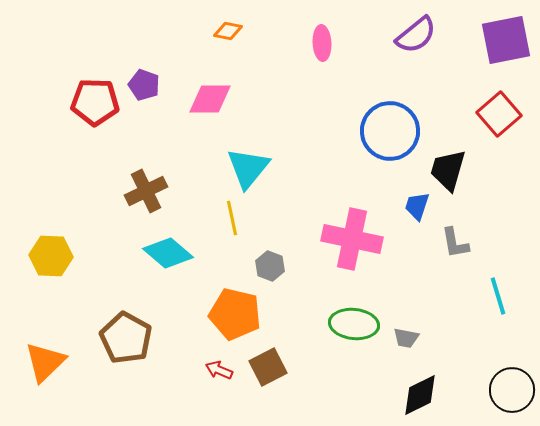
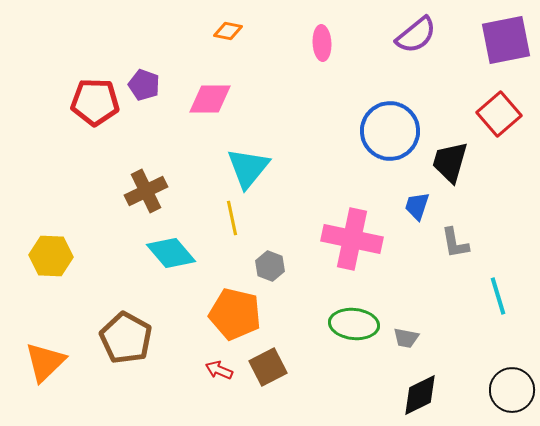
black trapezoid: moved 2 px right, 8 px up
cyan diamond: moved 3 px right; rotated 9 degrees clockwise
